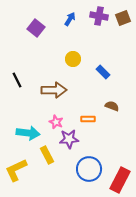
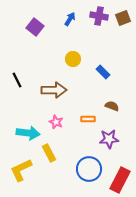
purple square: moved 1 px left, 1 px up
purple star: moved 40 px right
yellow rectangle: moved 2 px right, 2 px up
yellow L-shape: moved 5 px right
